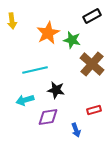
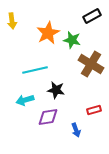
brown cross: moved 1 px left; rotated 10 degrees counterclockwise
